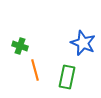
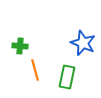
green cross: rotated 14 degrees counterclockwise
